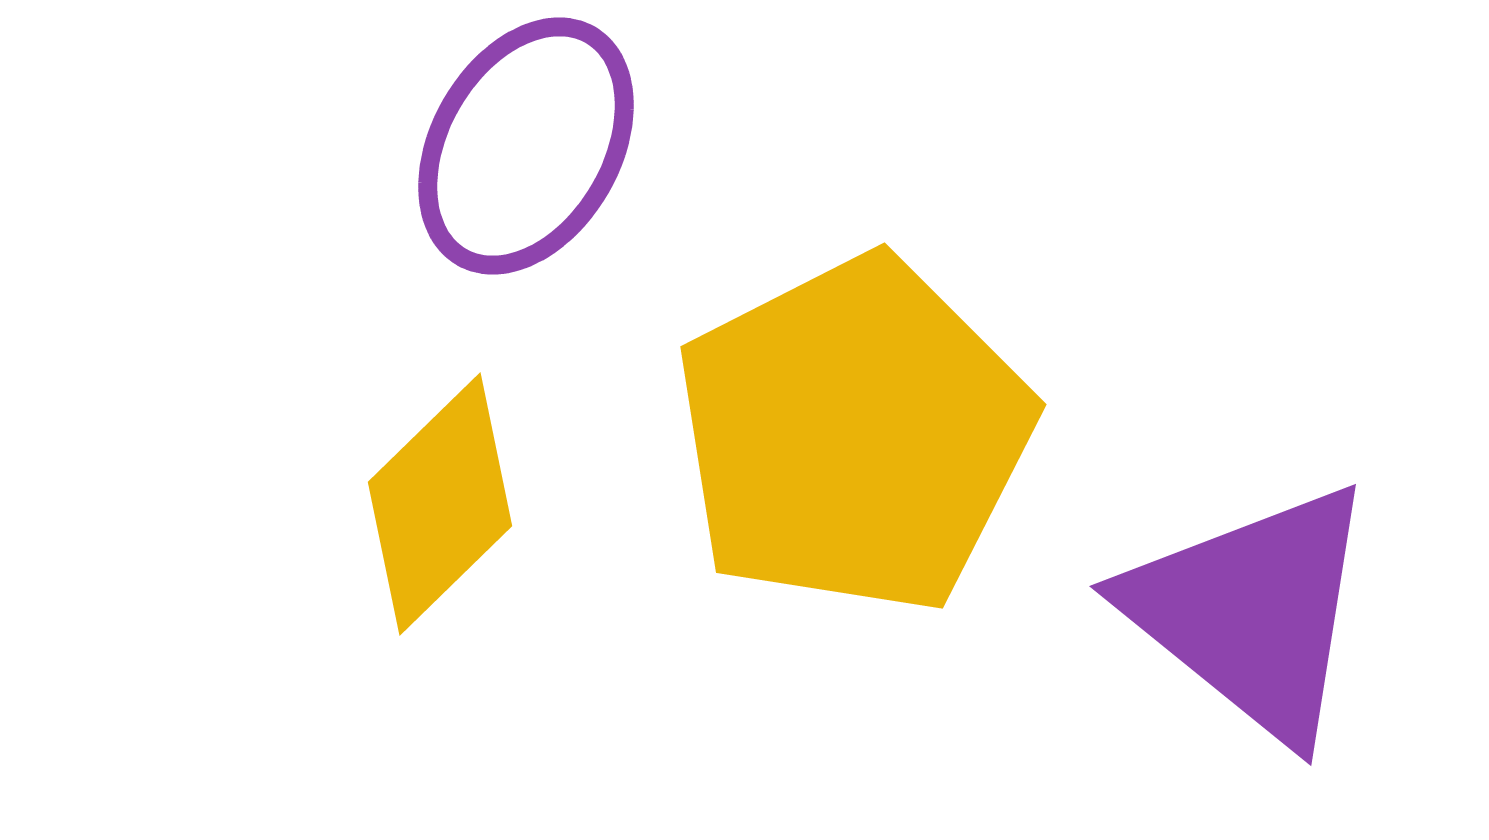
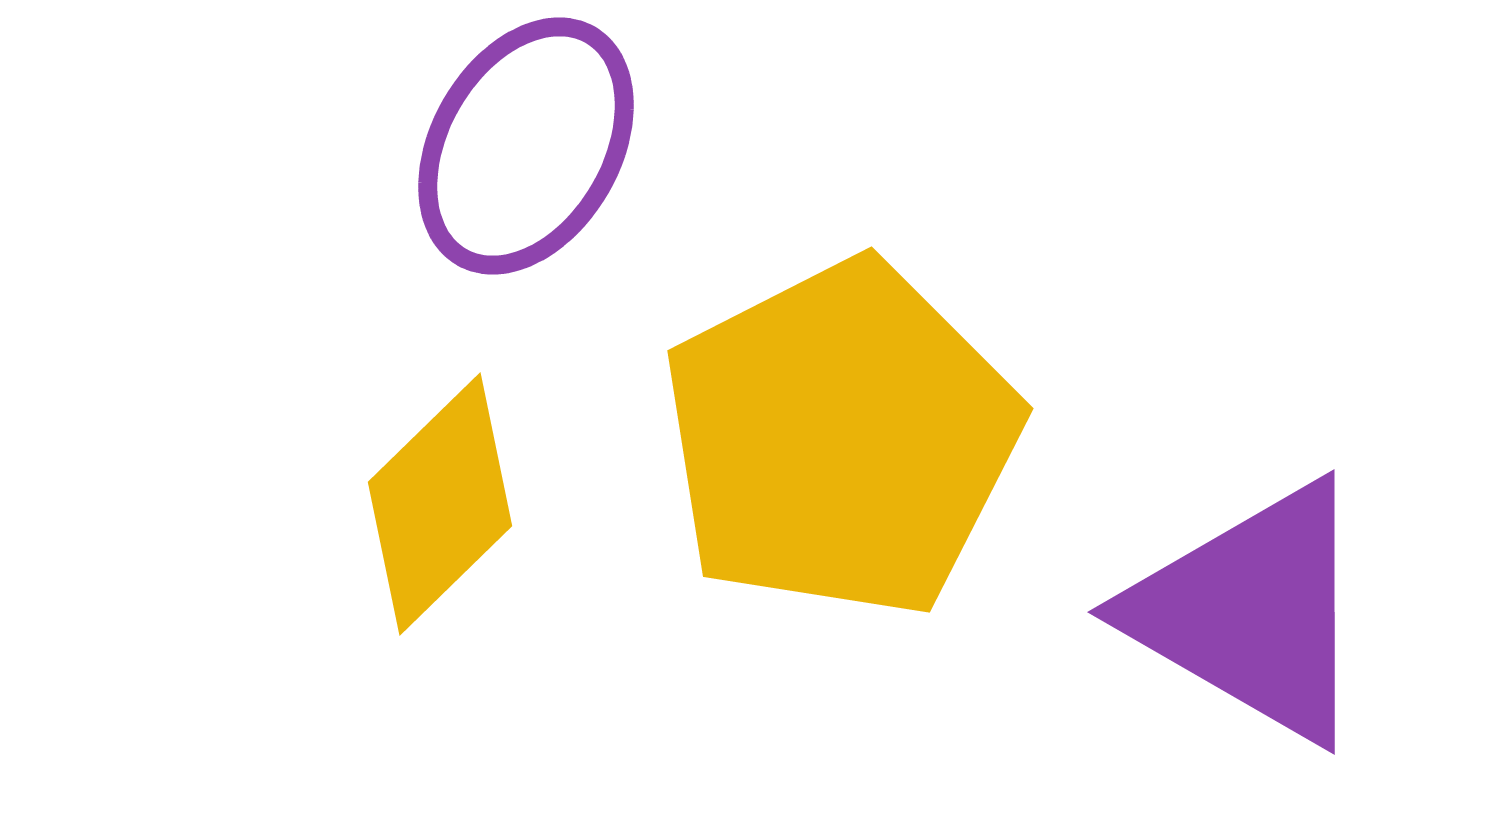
yellow pentagon: moved 13 px left, 4 px down
purple triangle: rotated 9 degrees counterclockwise
